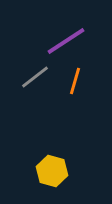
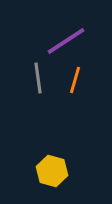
gray line: moved 3 px right, 1 px down; rotated 60 degrees counterclockwise
orange line: moved 1 px up
